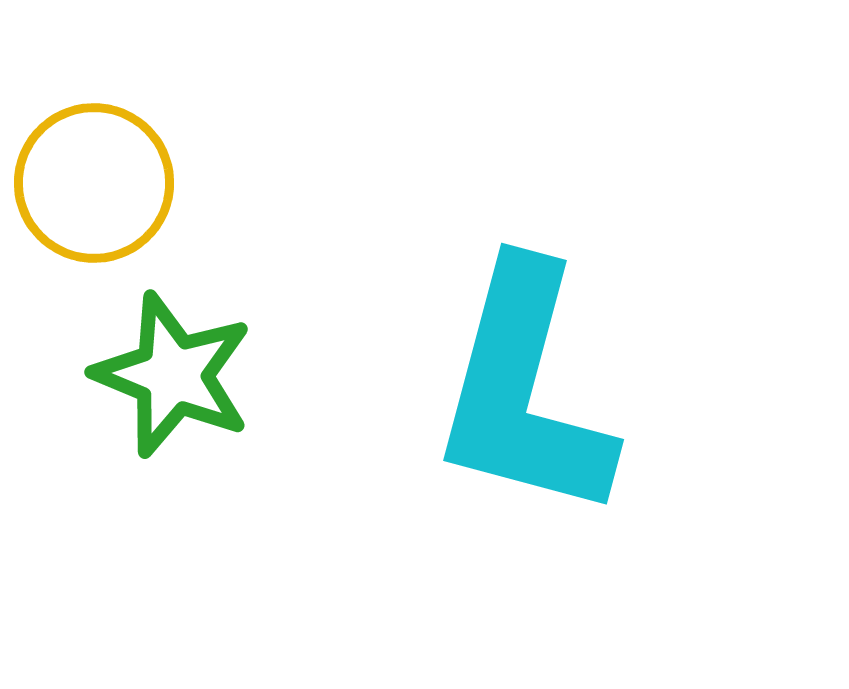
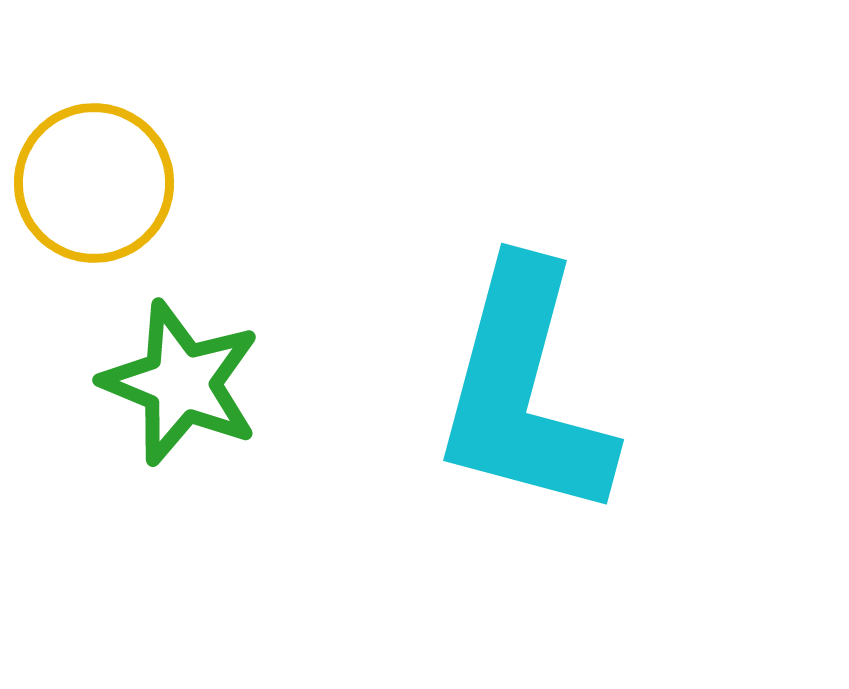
green star: moved 8 px right, 8 px down
